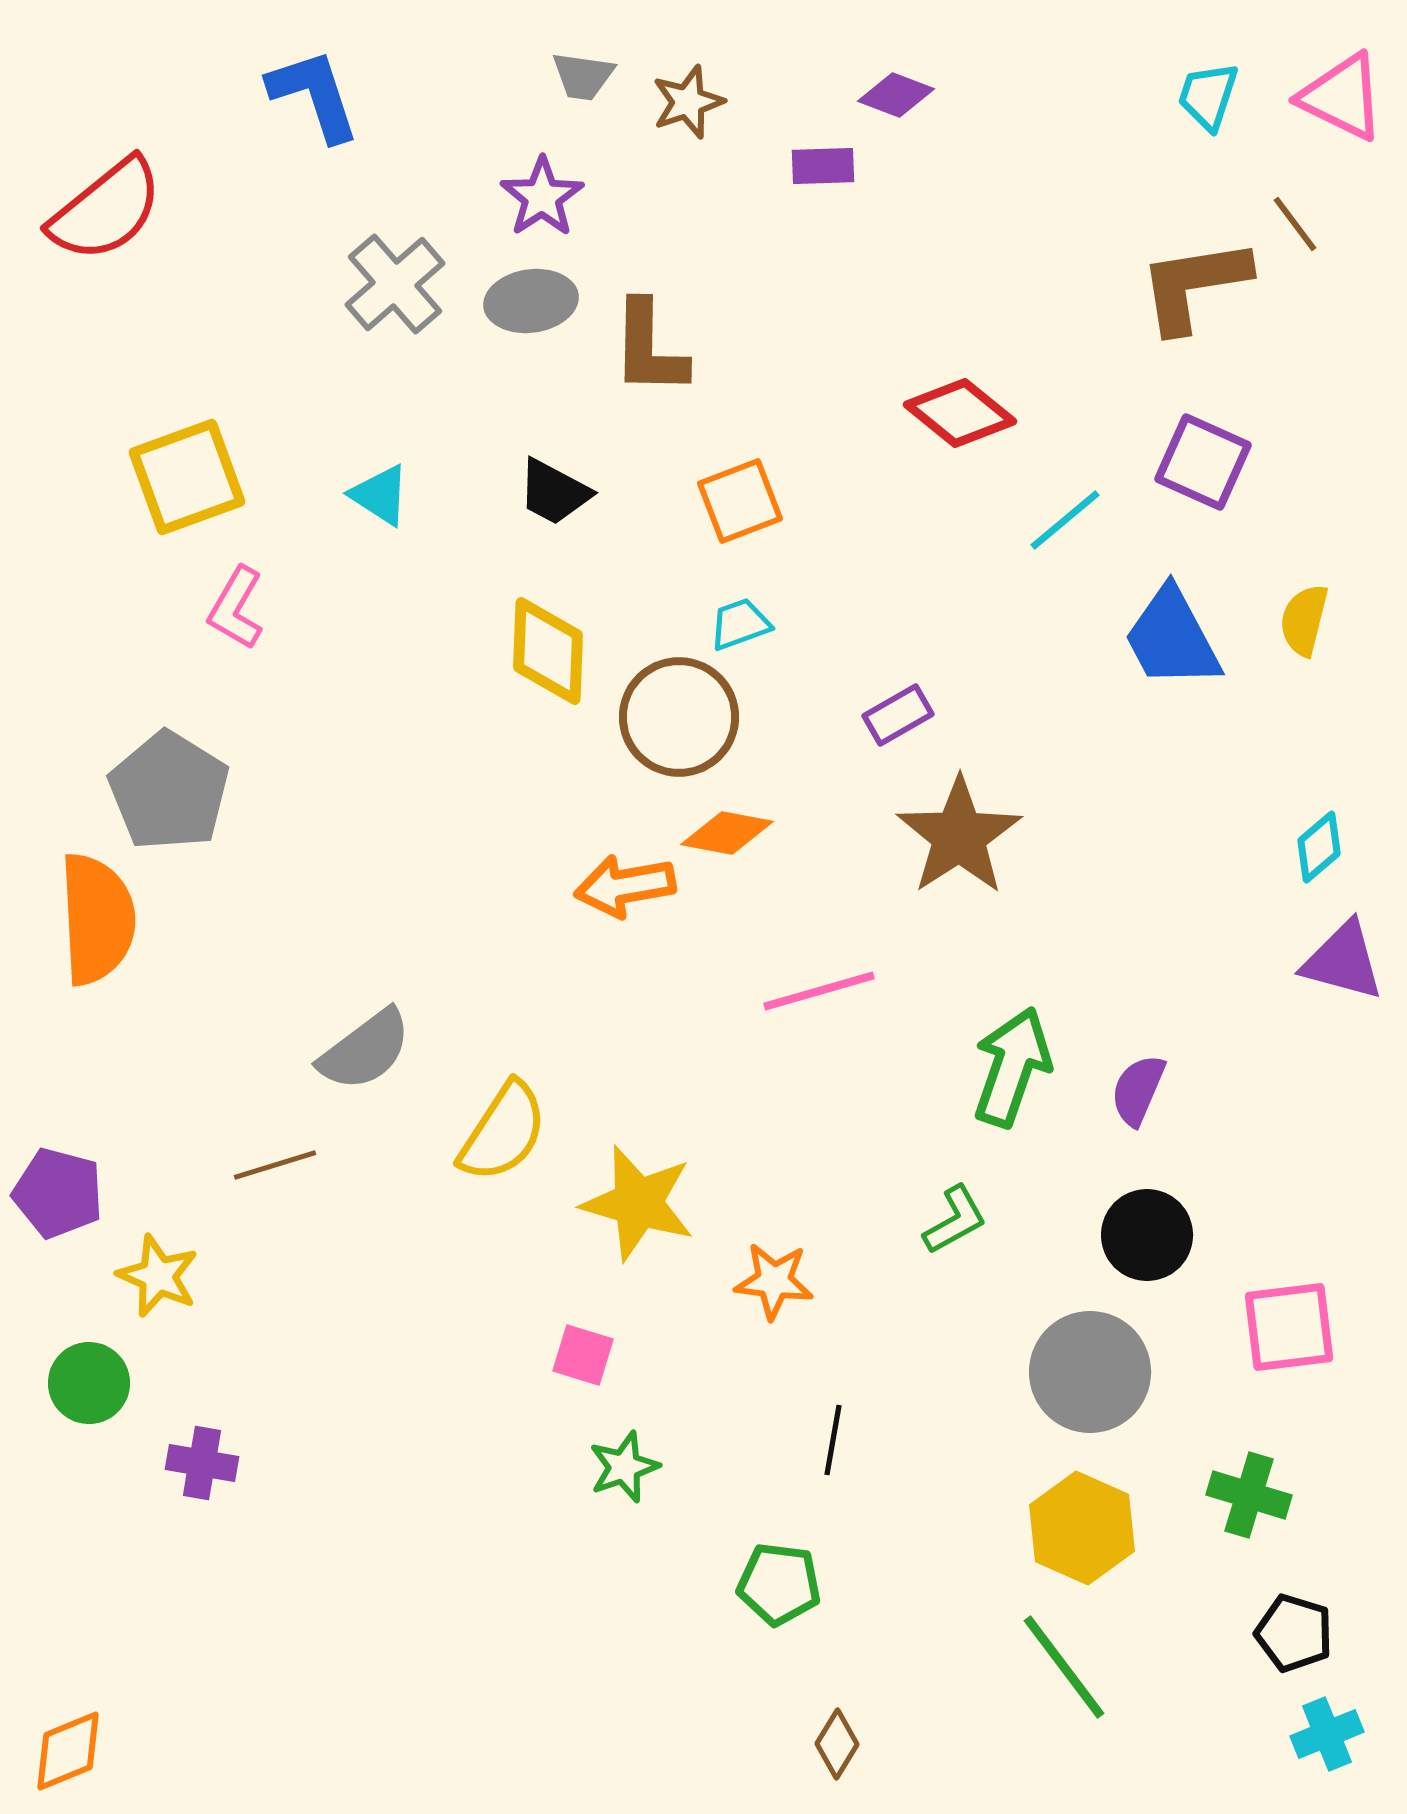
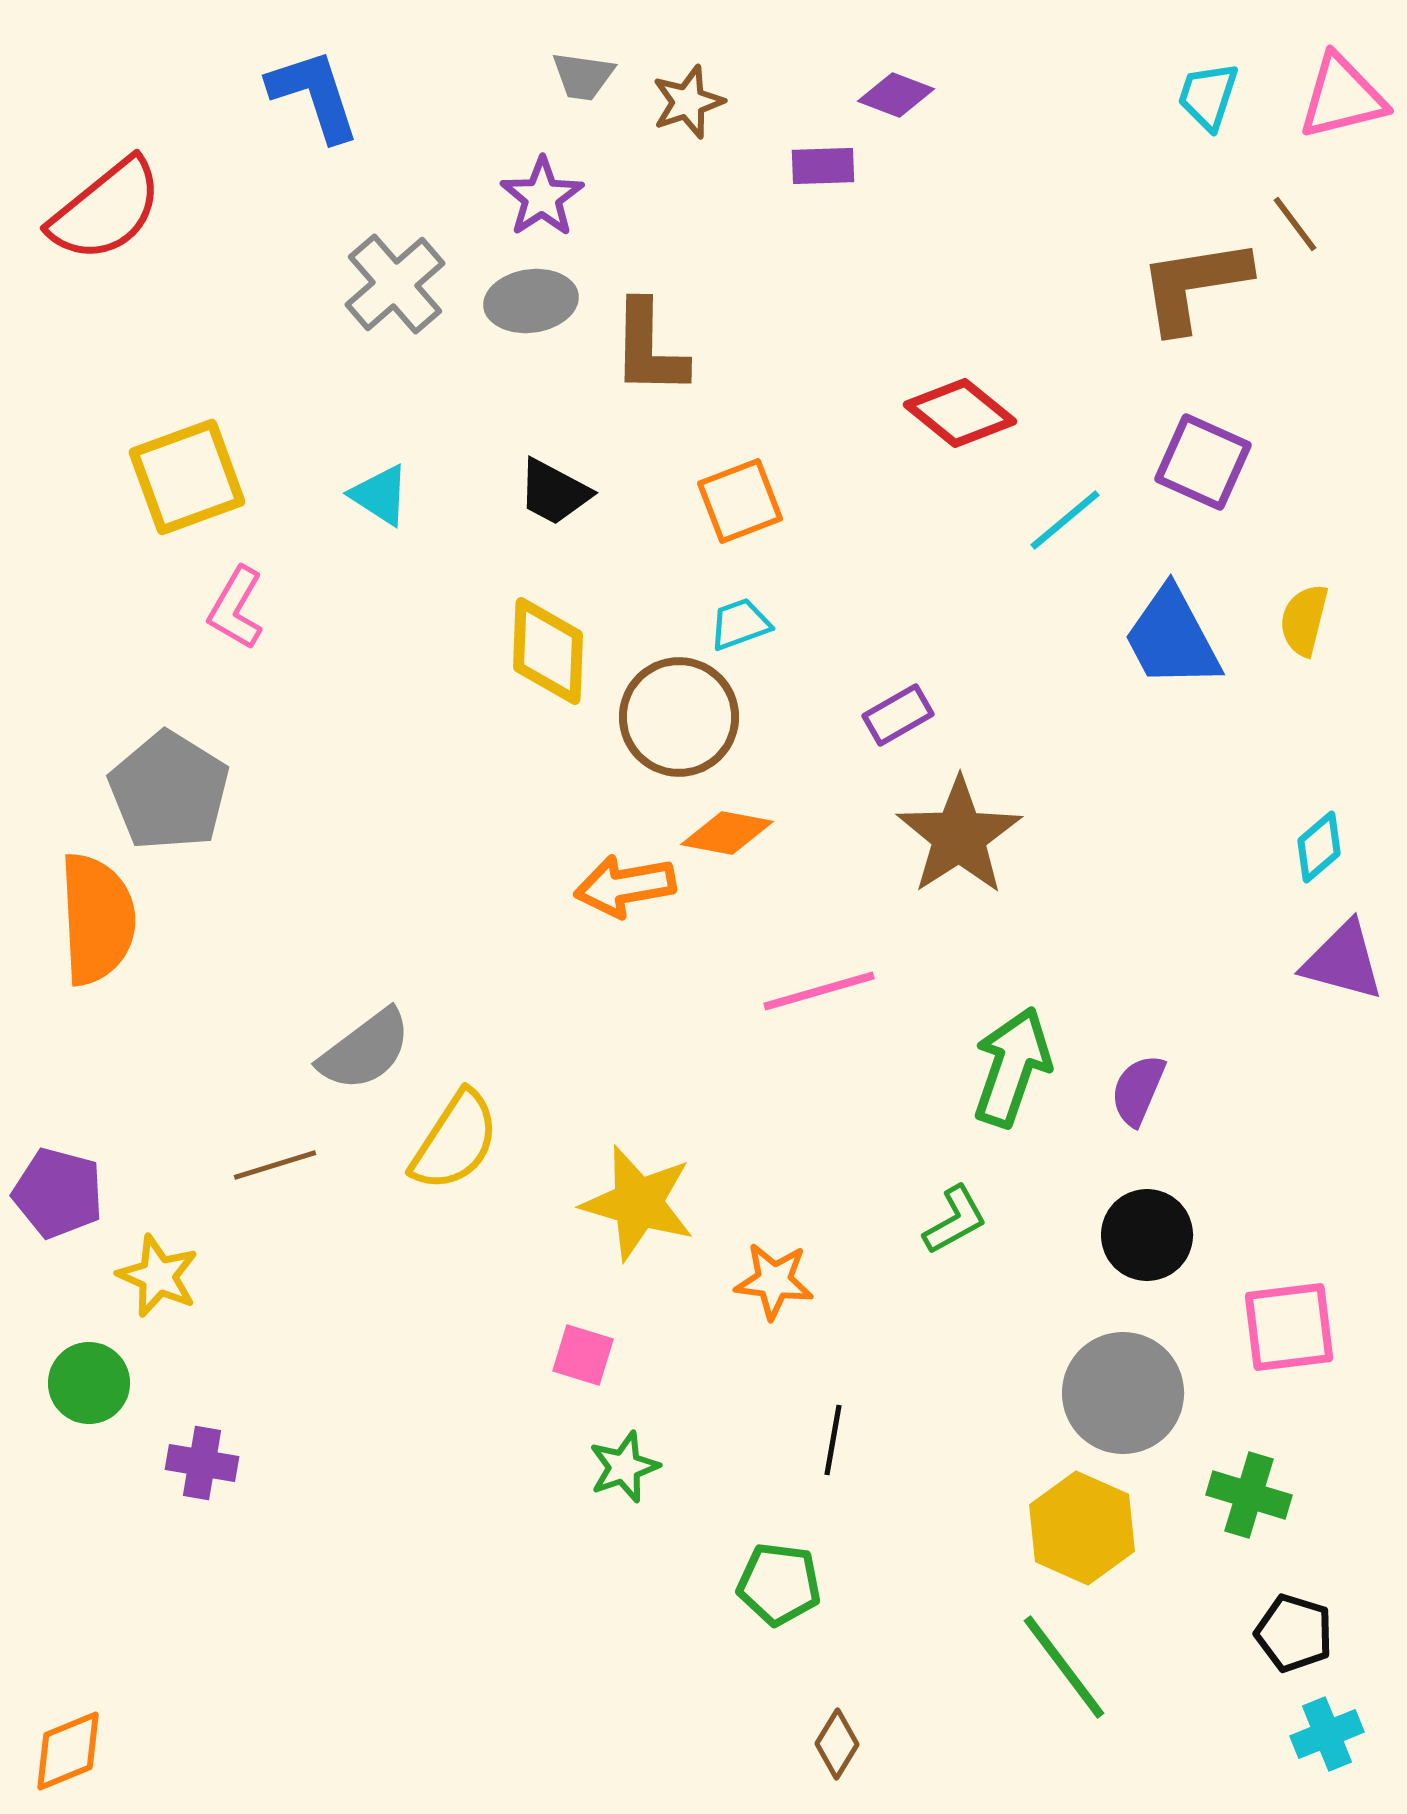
pink triangle at (1342, 97): rotated 40 degrees counterclockwise
yellow semicircle at (503, 1132): moved 48 px left, 9 px down
gray circle at (1090, 1372): moved 33 px right, 21 px down
